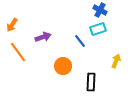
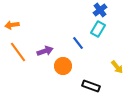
blue cross: rotated 24 degrees clockwise
orange arrow: rotated 48 degrees clockwise
cyan rectangle: rotated 42 degrees counterclockwise
purple arrow: moved 2 px right, 14 px down
blue line: moved 2 px left, 2 px down
yellow arrow: moved 1 px right, 6 px down; rotated 120 degrees clockwise
black rectangle: moved 4 px down; rotated 72 degrees counterclockwise
